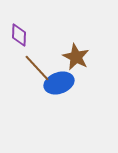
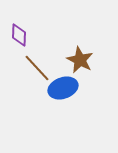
brown star: moved 4 px right, 3 px down
blue ellipse: moved 4 px right, 5 px down
